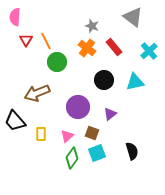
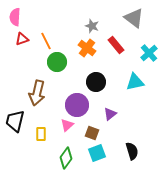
gray triangle: moved 1 px right, 1 px down
red triangle: moved 4 px left, 1 px up; rotated 40 degrees clockwise
red rectangle: moved 2 px right, 2 px up
cyan cross: moved 2 px down
black circle: moved 8 px left, 2 px down
brown arrow: rotated 55 degrees counterclockwise
purple circle: moved 1 px left, 2 px up
black trapezoid: rotated 55 degrees clockwise
pink triangle: moved 11 px up
green diamond: moved 6 px left
